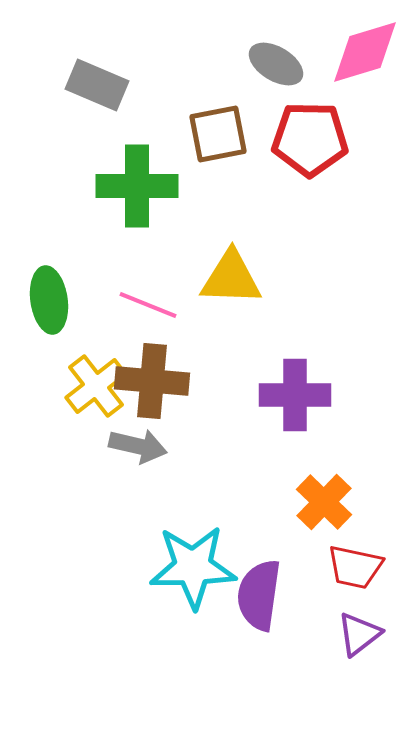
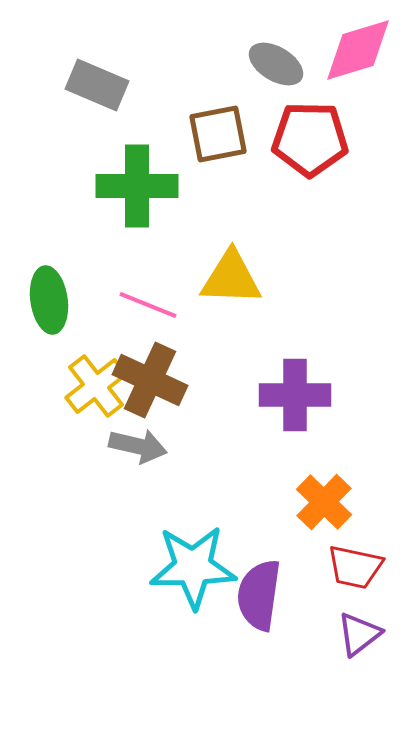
pink diamond: moved 7 px left, 2 px up
brown cross: moved 2 px left, 1 px up; rotated 20 degrees clockwise
